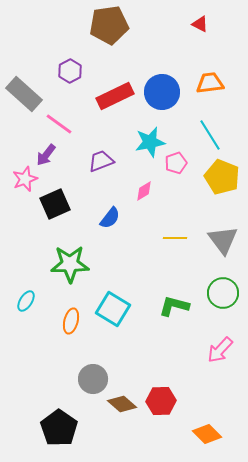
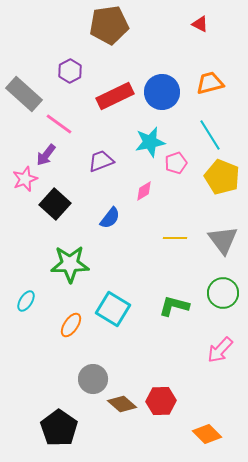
orange trapezoid: rotated 8 degrees counterclockwise
black square: rotated 24 degrees counterclockwise
orange ellipse: moved 4 px down; rotated 20 degrees clockwise
